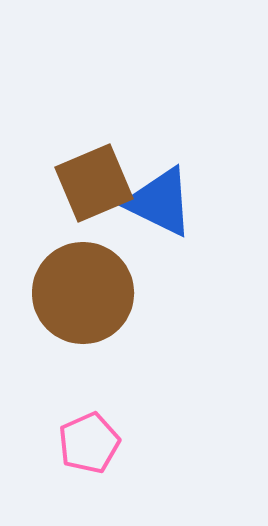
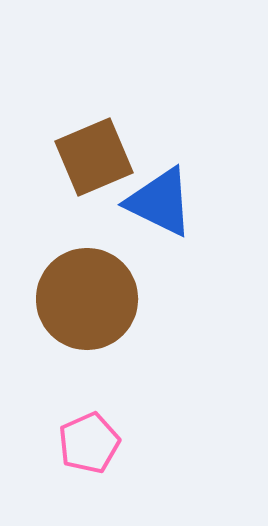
brown square: moved 26 px up
brown circle: moved 4 px right, 6 px down
